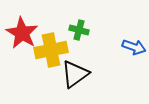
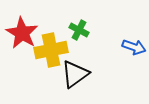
green cross: rotated 12 degrees clockwise
